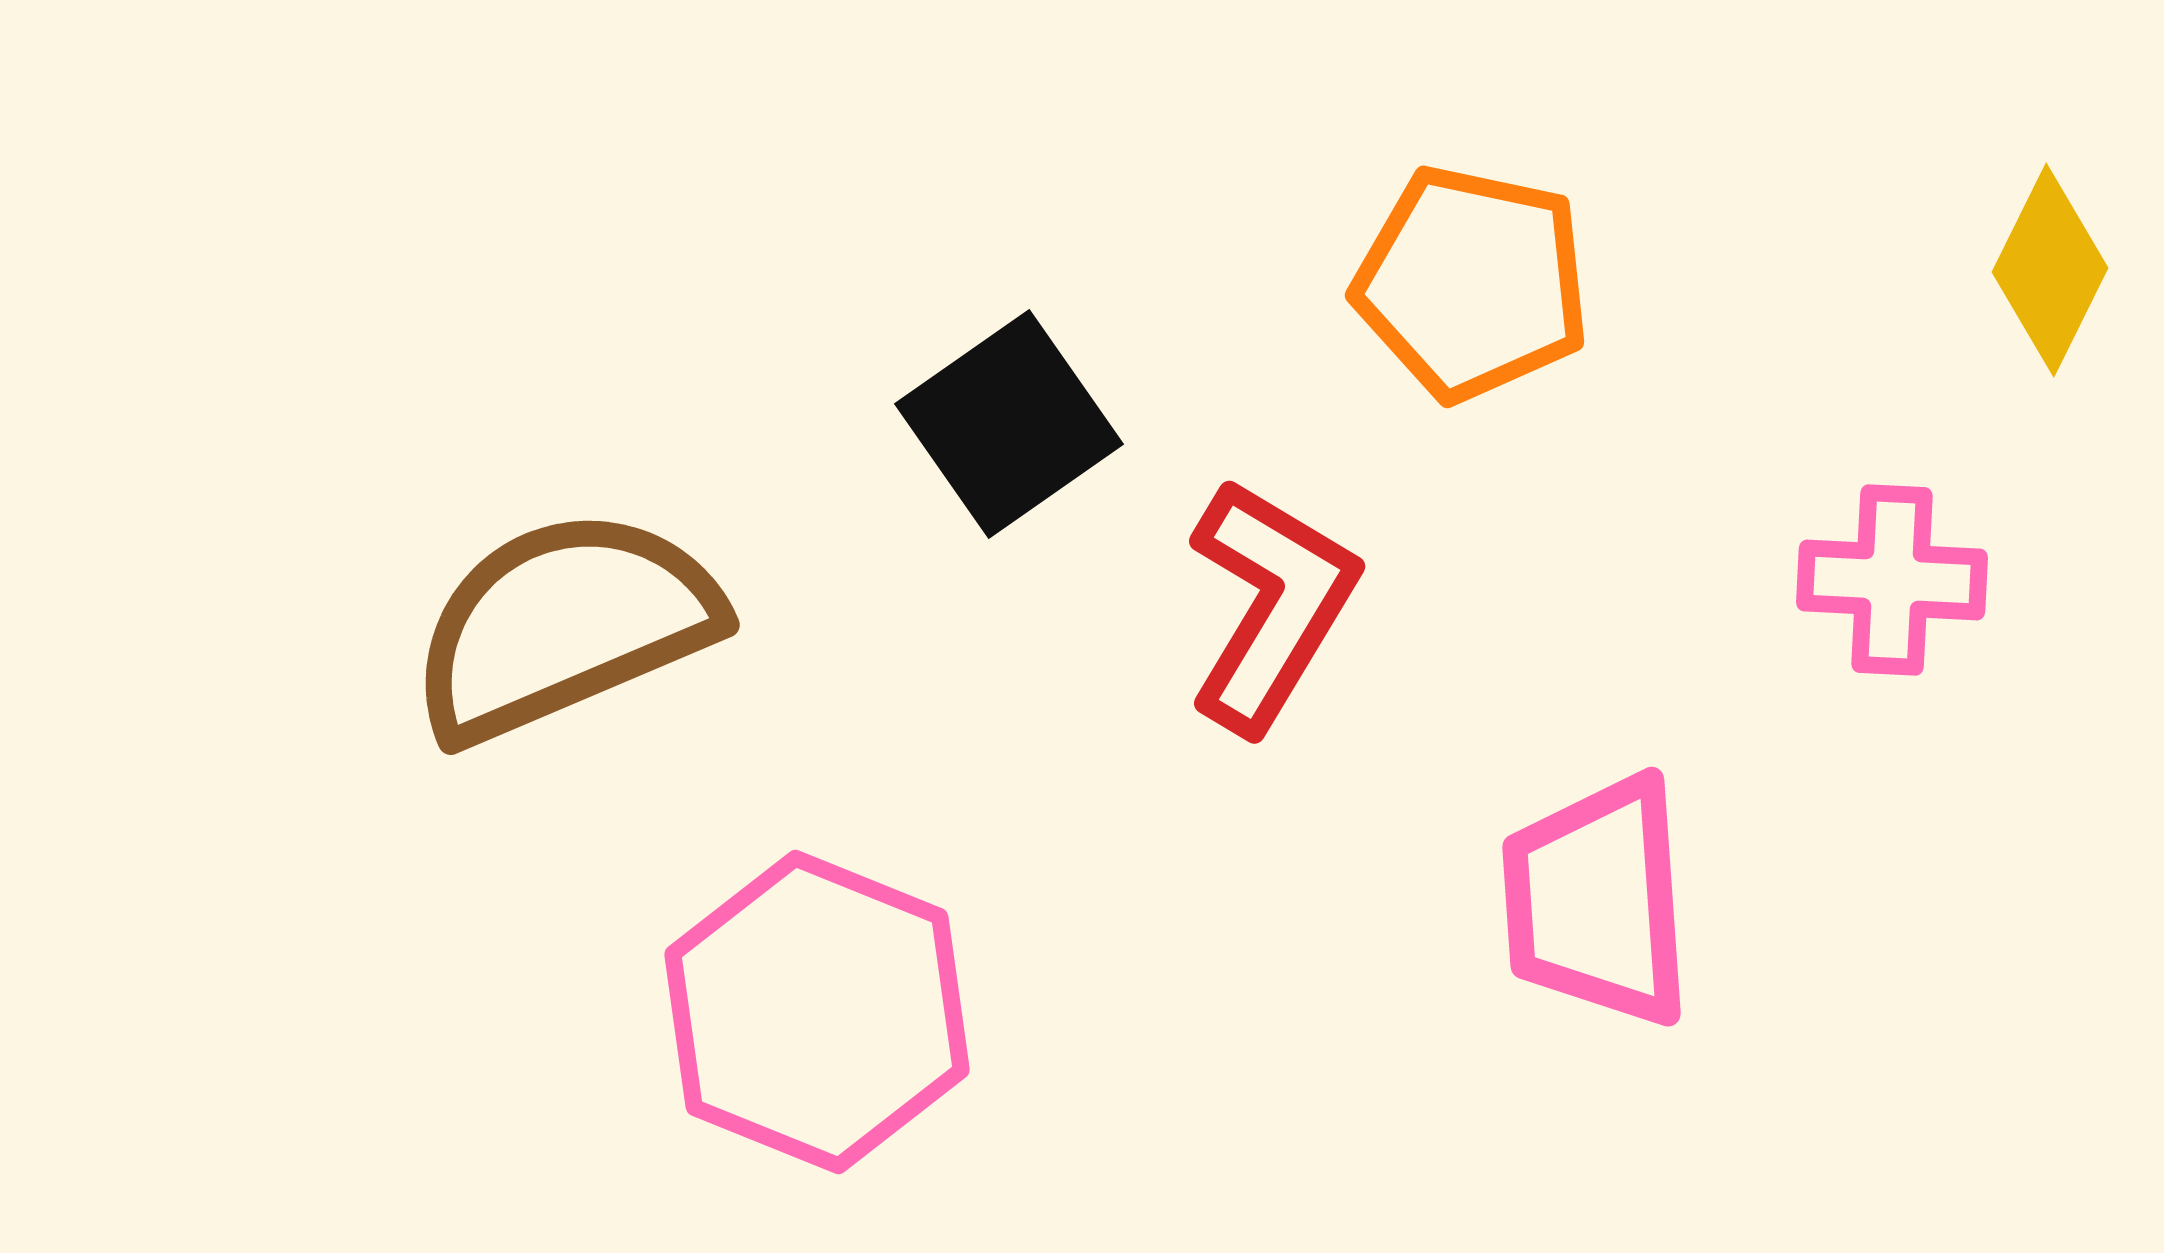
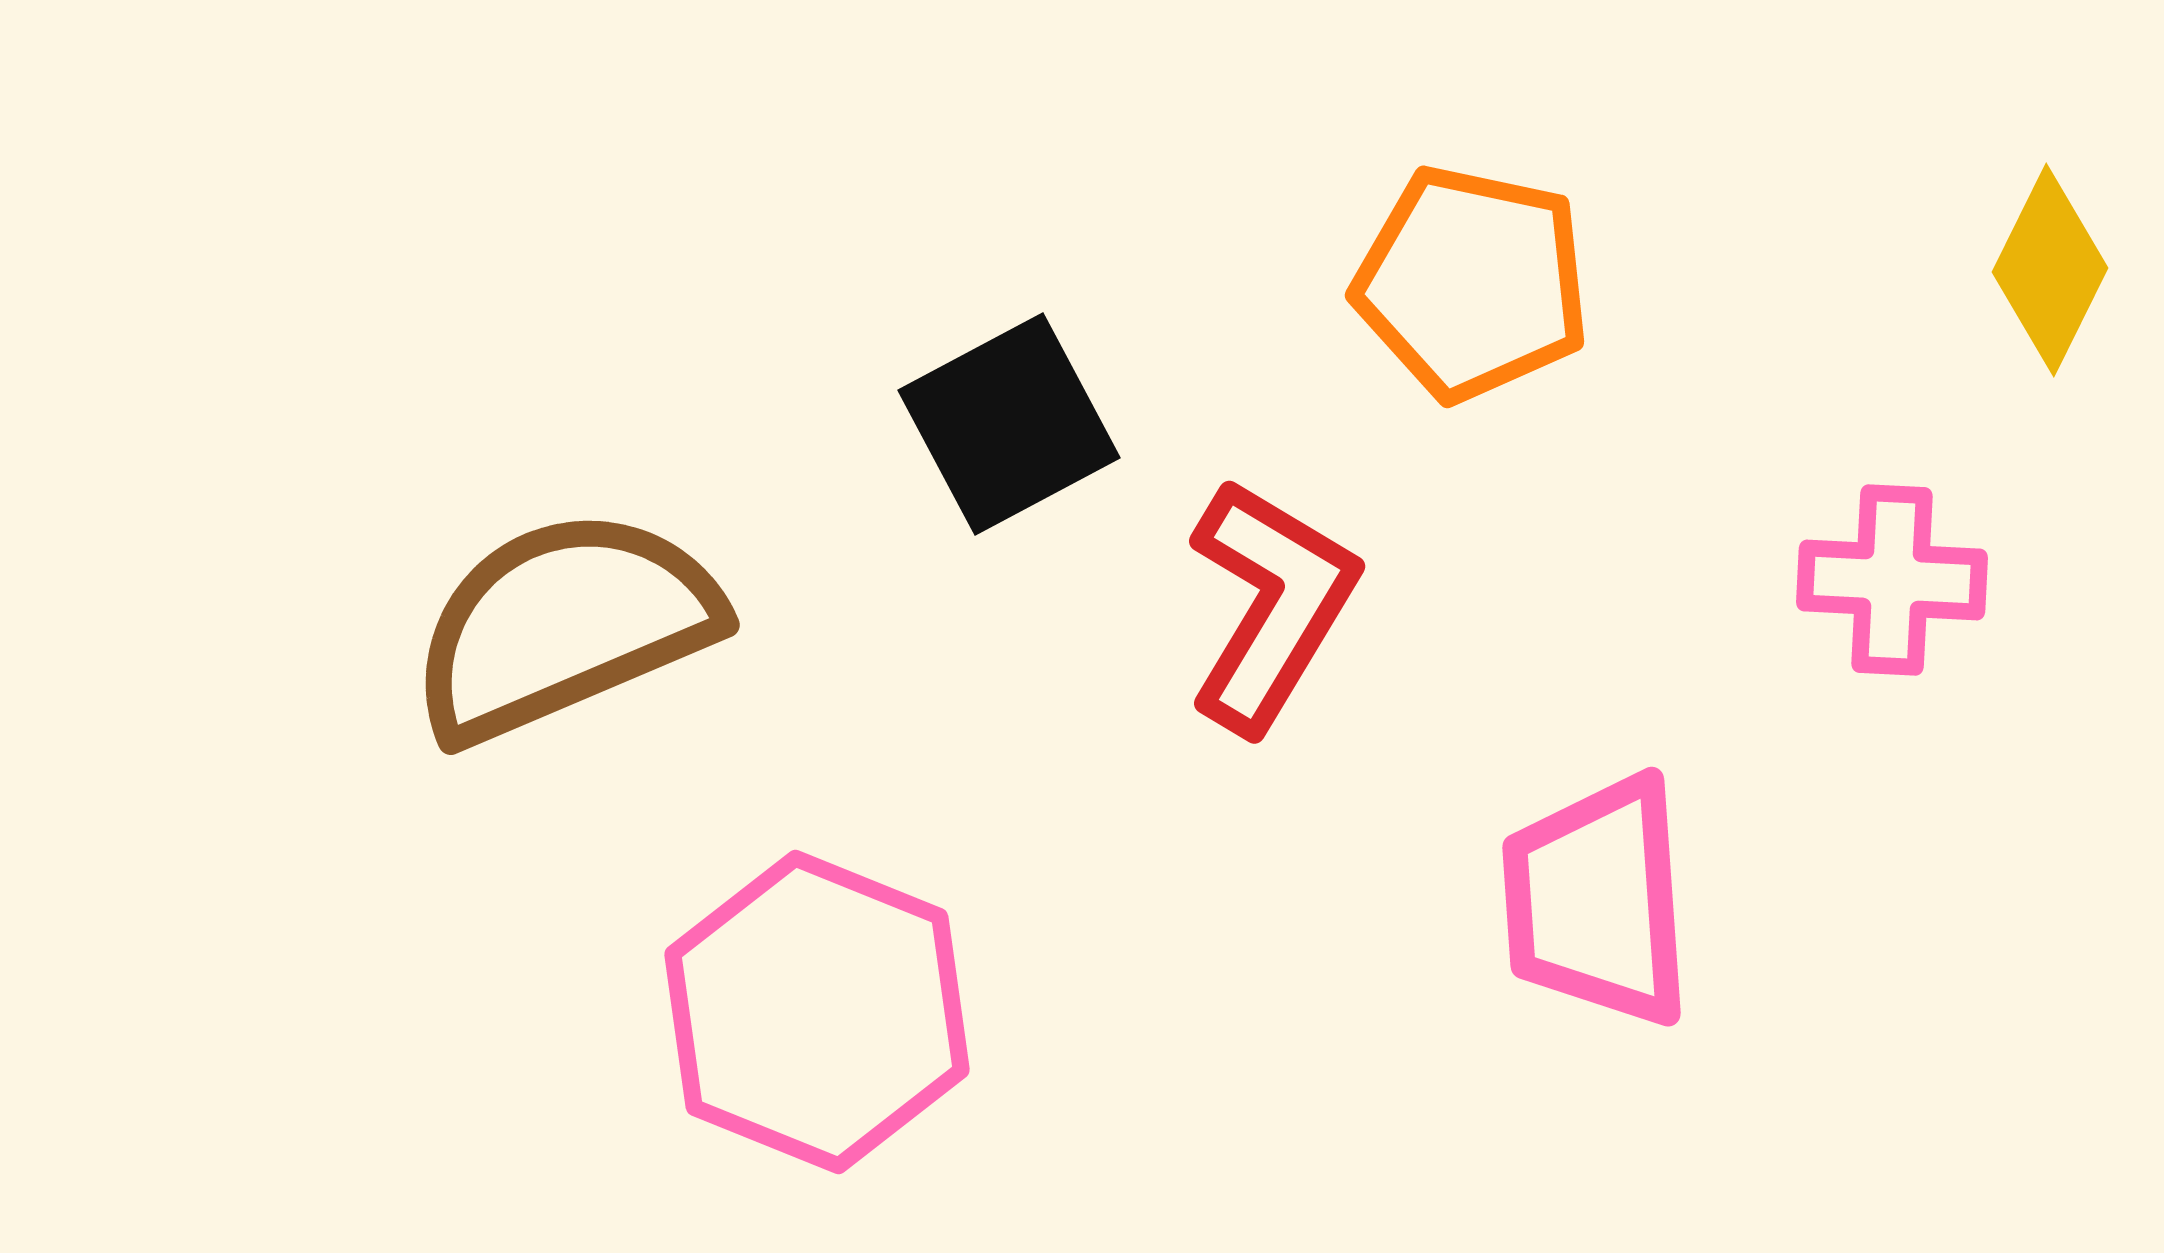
black square: rotated 7 degrees clockwise
